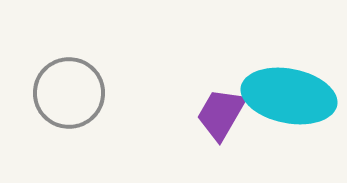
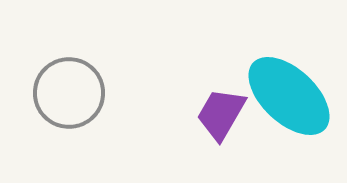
cyan ellipse: rotated 32 degrees clockwise
